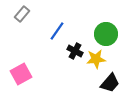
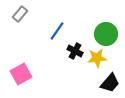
gray rectangle: moved 2 px left
yellow star: moved 1 px right, 1 px up
